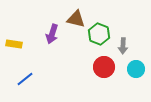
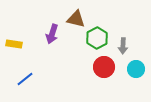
green hexagon: moved 2 px left, 4 px down; rotated 10 degrees clockwise
